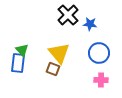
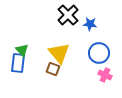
pink cross: moved 4 px right, 5 px up; rotated 24 degrees clockwise
